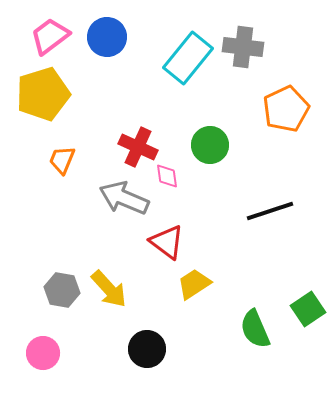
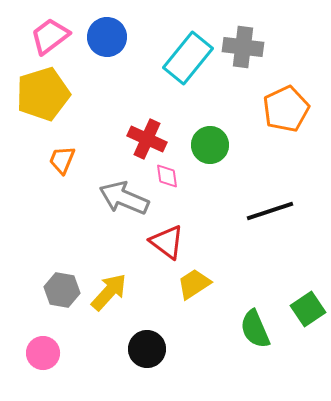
red cross: moved 9 px right, 8 px up
yellow arrow: moved 3 px down; rotated 96 degrees counterclockwise
